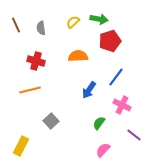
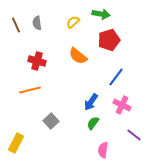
green arrow: moved 2 px right, 5 px up
gray semicircle: moved 4 px left, 5 px up
red pentagon: moved 1 px left, 1 px up
orange semicircle: rotated 138 degrees counterclockwise
red cross: moved 1 px right
blue arrow: moved 2 px right, 12 px down
green semicircle: moved 6 px left
yellow rectangle: moved 5 px left, 3 px up
pink semicircle: rotated 35 degrees counterclockwise
